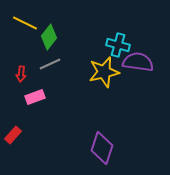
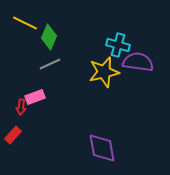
green diamond: rotated 15 degrees counterclockwise
red arrow: moved 33 px down
purple diamond: rotated 28 degrees counterclockwise
